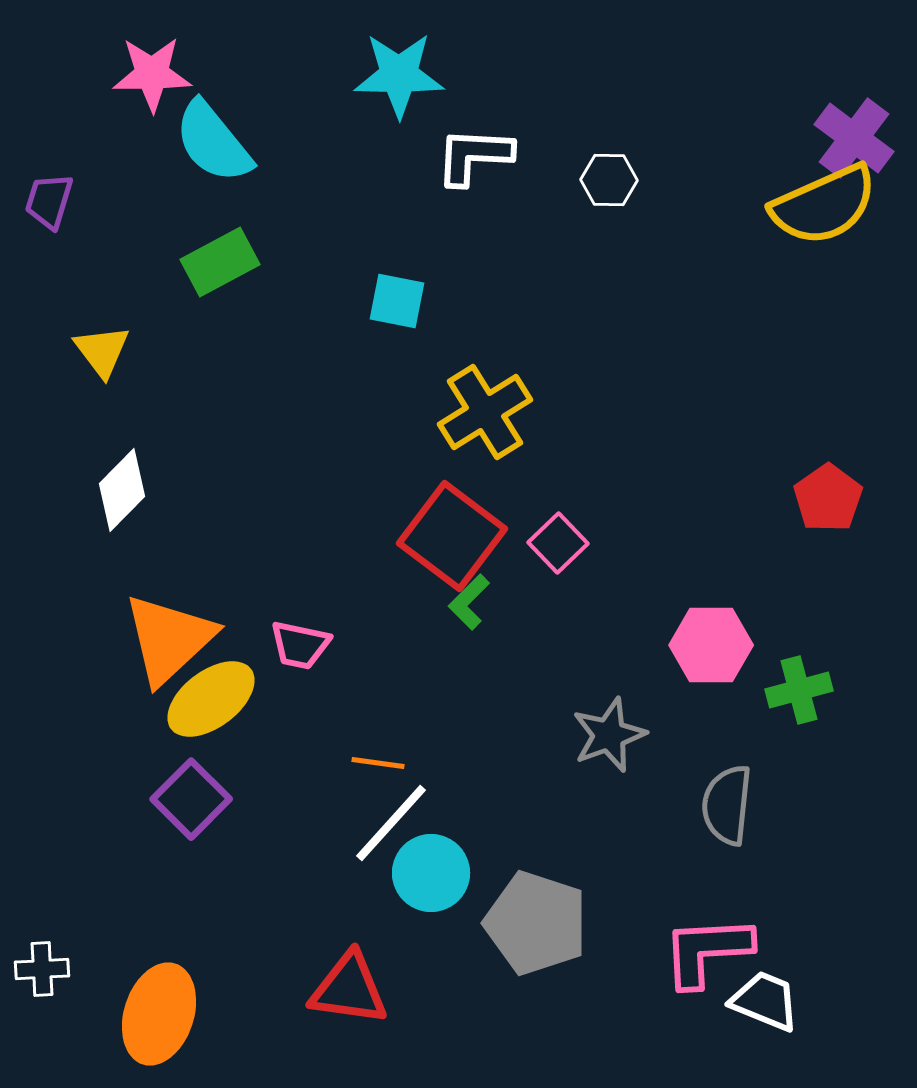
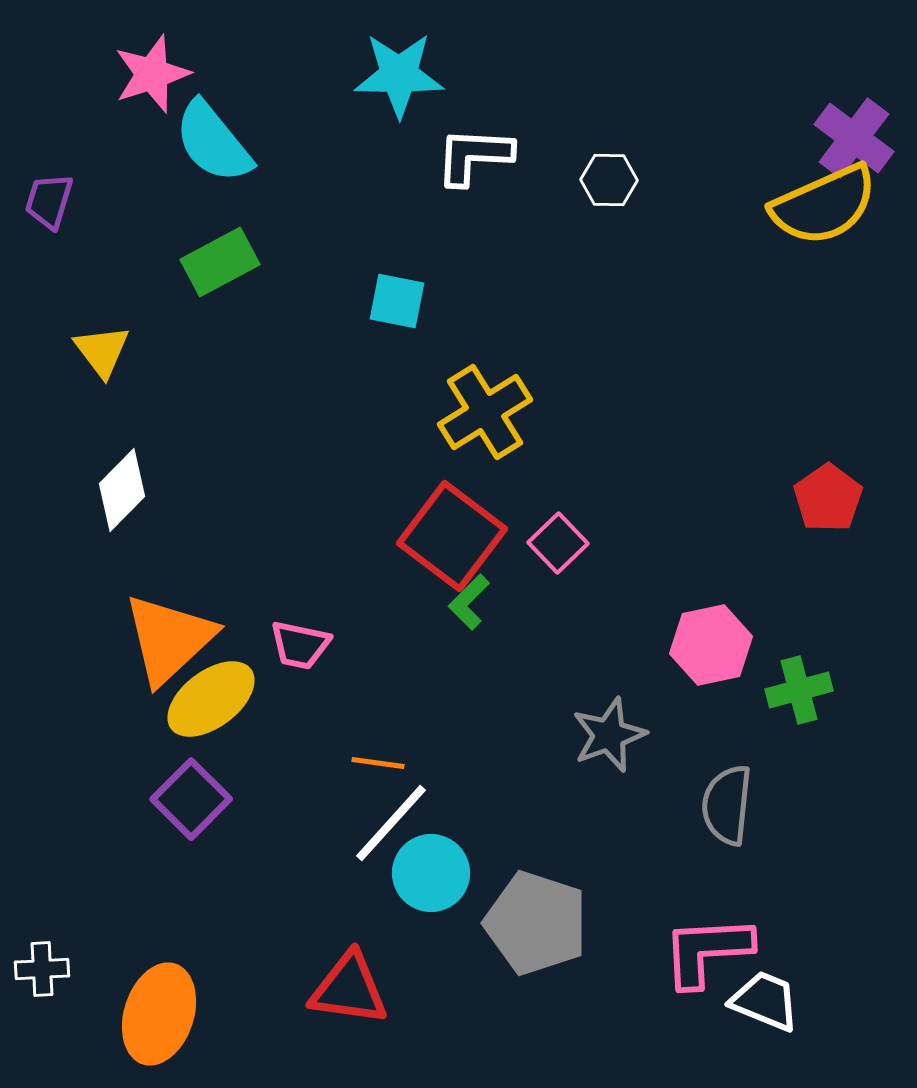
pink star: rotated 18 degrees counterclockwise
pink hexagon: rotated 12 degrees counterclockwise
